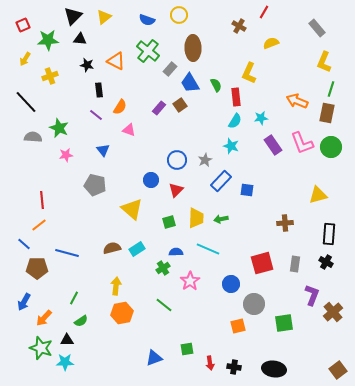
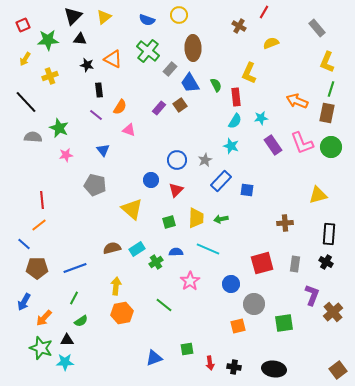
orange triangle at (116, 61): moved 3 px left, 2 px up
yellow L-shape at (324, 62): moved 3 px right
blue line at (67, 253): moved 8 px right, 15 px down; rotated 35 degrees counterclockwise
green cross at (163, 268): moved 7 px left, 6 px up
